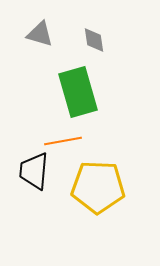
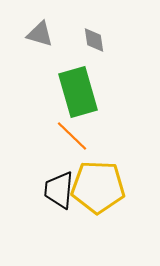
orange line: moved 9 px right, 5 px up; rotated 54 degrees clockwise
black trapezoid: moved 25 px right, 19 px down
